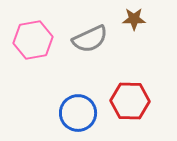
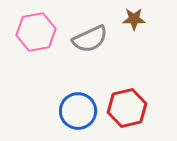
pink hexagon: moved 3 px right, 8 px up
red hexagon: moved 3 px left, 7 px down; rotated 15 degrees counterclockwise
blue circle: moved 2 px up
